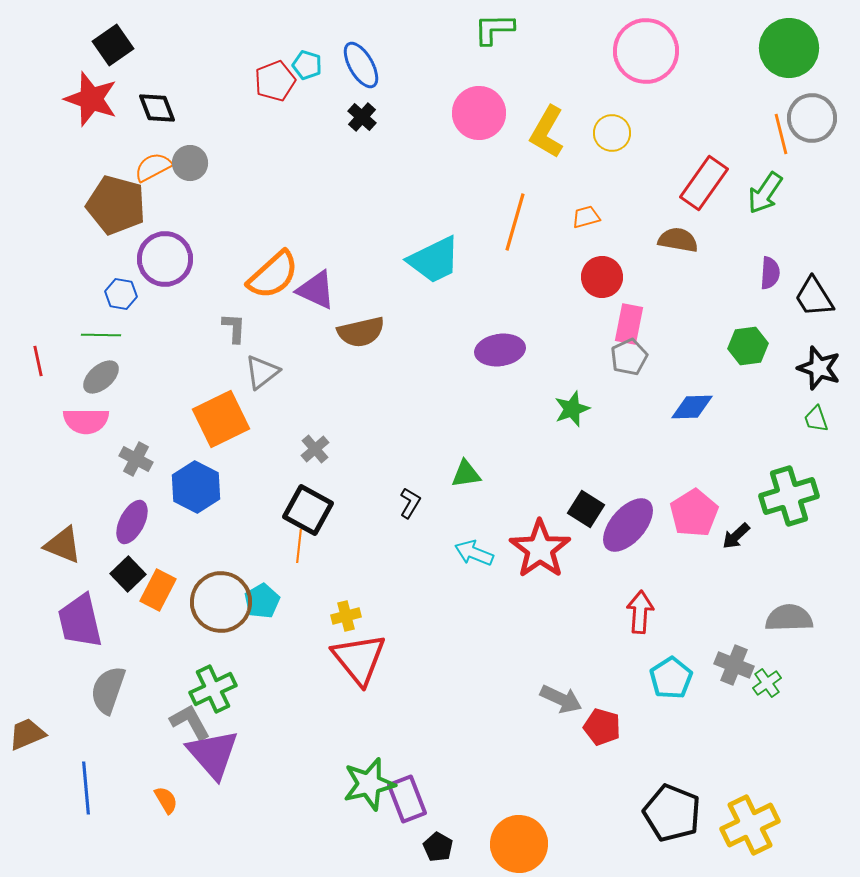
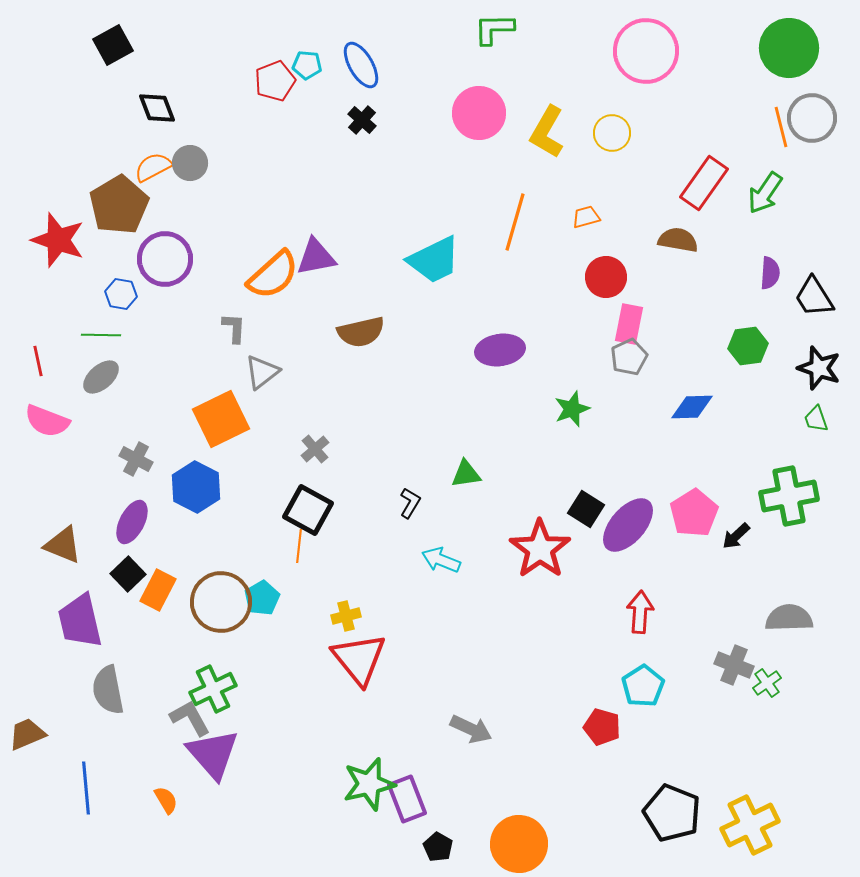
black square at (113, 45): rotated 6 degrees clockwise
cyan pentagon at (307, 65): rotated 12 degrees counterclockwise
red star at (91, 99): moved 33 px left, 141 px down
black cross at (362, 117): moved 3 px down
orange line at (781, 134): moved 7 px up
brown pentagon at (116, 205): moved 3 px right; rotated 26 degrees clockwise
red circle at (602, 277): moved 4 px right
purple triangle at (316, 290): moved 33 px up; rotated 36 degrees counterclockwise
pink semicircle at (86, 421): moved 39 px left; rotated 21 degrees clockwise
green cross at (789, 496): rotated 6 degrees clockwise
cyan arrow at (474, 553): moved 33 px left, 7 px down
cyan pentagon at (262, 601): moved 3 px up
cyan pentagon at (671, 678): moved 28 px left, 8 px down
gray semicircle at (108, 690): rotated 30 degrees counterclockwise
gray arrow at (561, 699): moved 90 px left, 30 px down
gray L-shape at (190, 722): moved 4 px up
